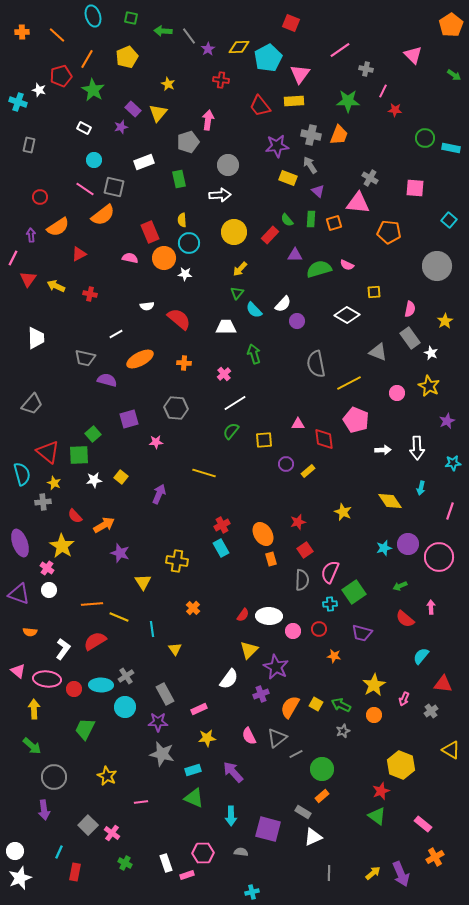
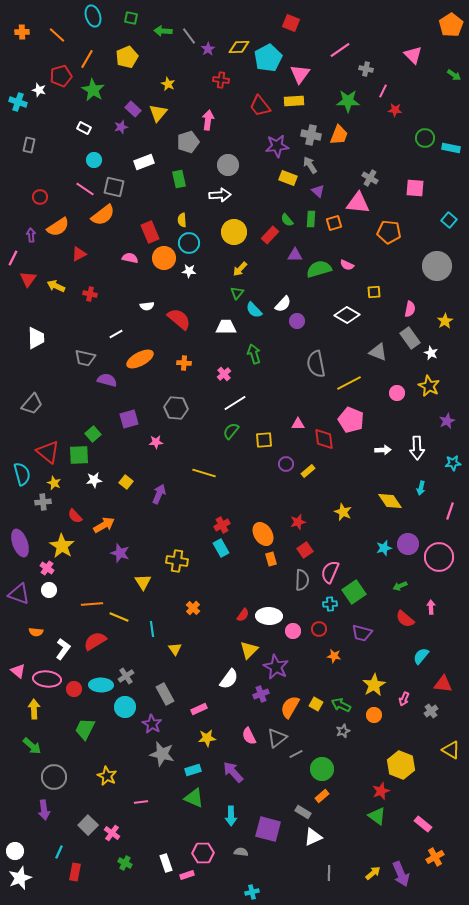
white star at (185, 274): moved 4 px right, 3 px up
pink pentagon at (356, 420): moved 5 px left
yellow square at (121, 477): moved 5 px right, 5 px down
orange semicircle at (30, 632): moved 6 px right
purple star at (158, 722): moved 6 px left, 2 px down; rotated 30 degrees clockwise
